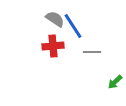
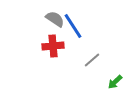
gray line: moved 8 px down; rotated 42 degrees counterclockwise
